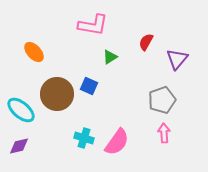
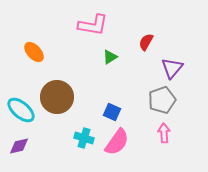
purple triangle: moved 5 px left, 9 px down
blue square: moved 23 px right, 26 px down
brown circle: moved 3 px down
